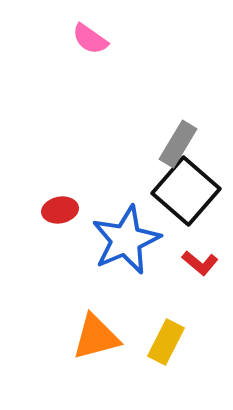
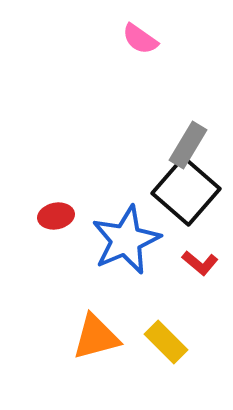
pink semicircle: moved 50 px right
gray rectangle: moved 10 px right, 1 px down
red ellipse: moved 4 px left, 6 px down
yellow rectangle: rotated 72 degrees counterclockwise
